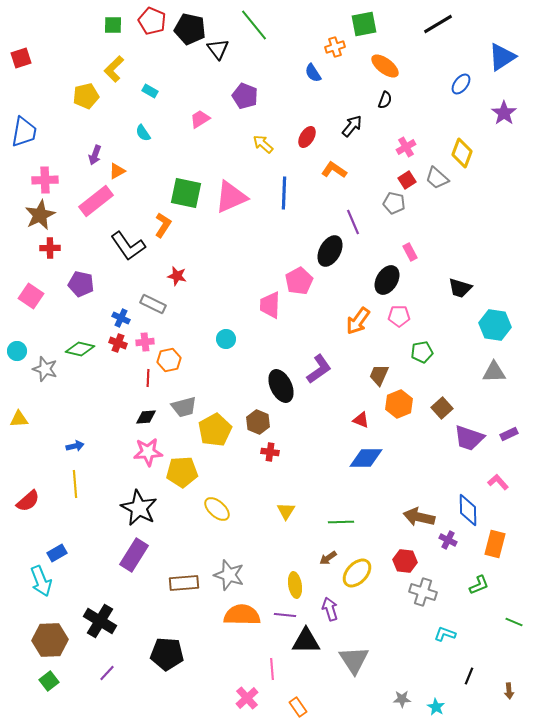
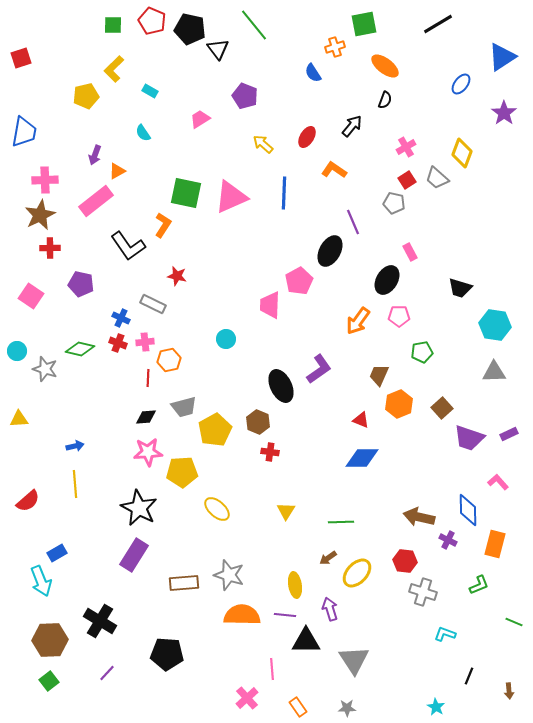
blue diamond at (366, 458): moved 4 px left
gray star at (402, 699): moved 55 px left, 9 px down
